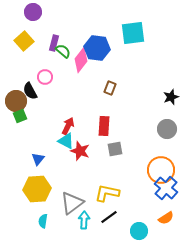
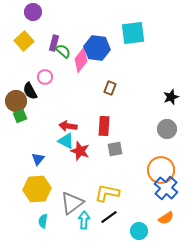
red arrow: rotated 108 degrees counterclockwise
